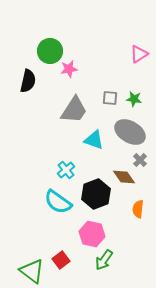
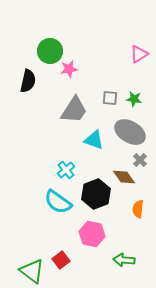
green arrow: moved 20 px right; rotated 60 degrees clockwise
